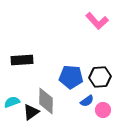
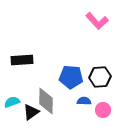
blue semicircle: moved 3 px left; rotated 144 degrees counterclockwise
